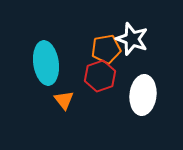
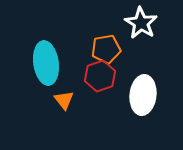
white star: moved 9 px right, 16 px up; rotated 12 degrees clockwise
